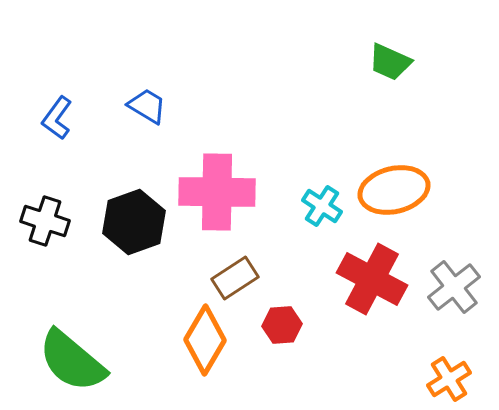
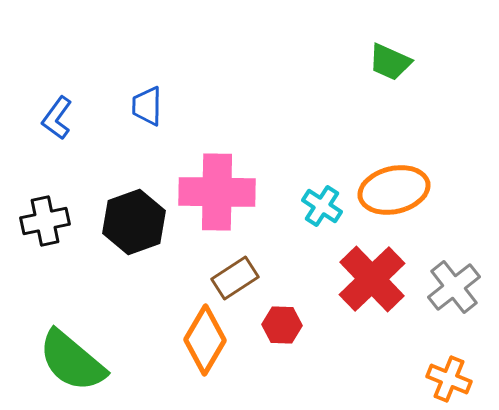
blue trapezoid: rotated 120 degrees counterclockwise
black cross: rotated 30 degrees counterclockwise
red cross: rotated 18 degrees clockwise
red hexagon: rotated 6 degrees clockwise
orange cross: rotated 36 degrees counterclockwise
